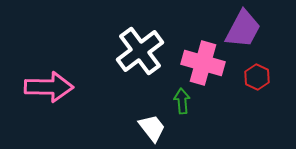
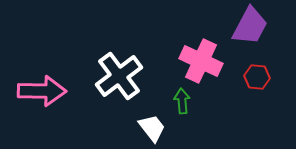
purple trapezoid: moved 7 px right, 3 px up
white cross: moved 21 px left, 25 px down
pink cross: moved 2 px left, 2 px up; rotated 9 degrees clockwise
red hexagon: rotated 20 degrees counterclockwise
pink arrow: moved 7 px left, 4 px down
